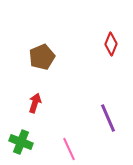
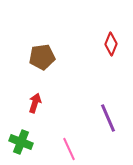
brown pentagon: rotated 15 degrees clockwise
